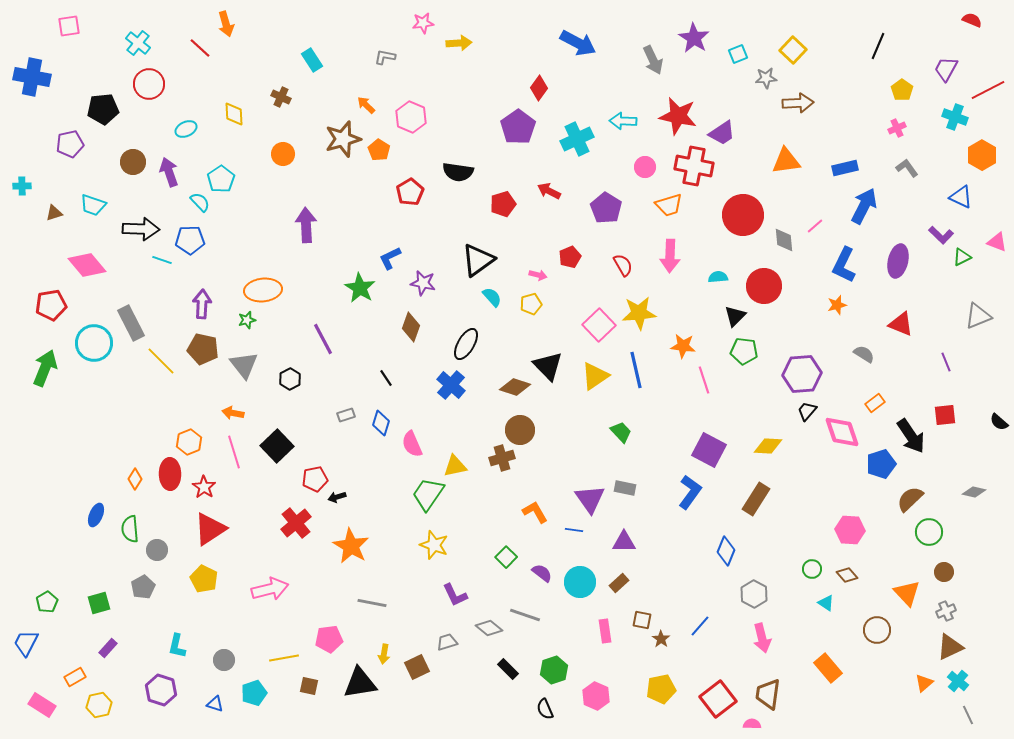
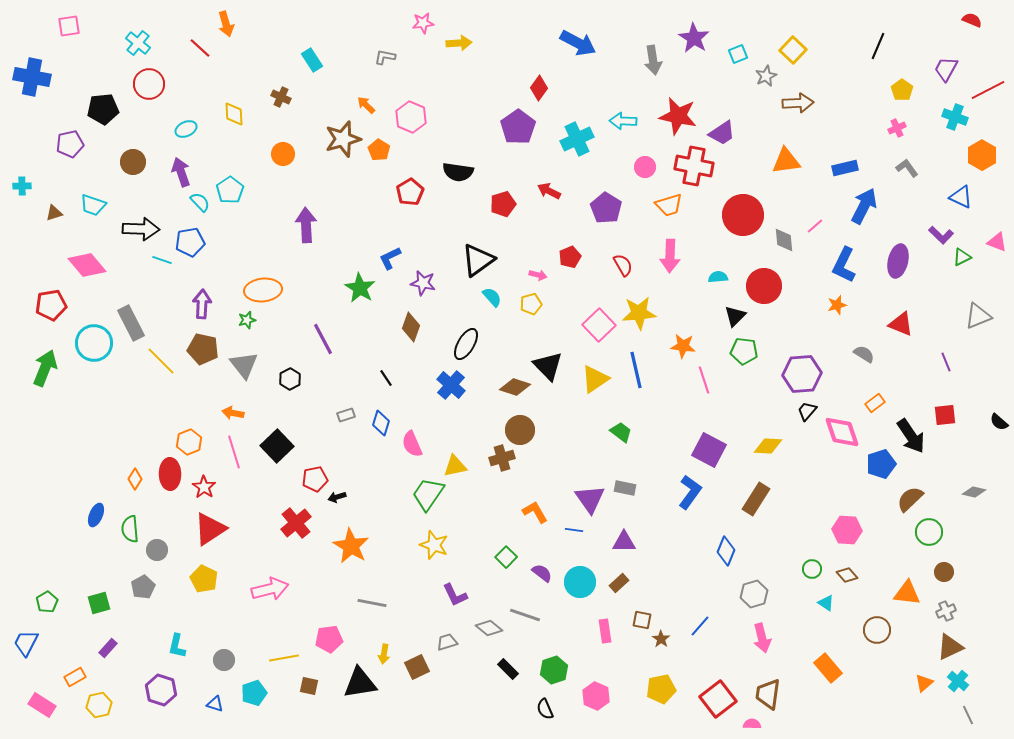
gray arrow at (653, 60): rotated 16 degrees clockwise
gray star at (766, 78): moved 2 px up; rotated 20 degrees counterclockwise
purple arrow at (169, 172): moved 12 px right
cyan pentagon at (221, 179): moved 9 px right, 11 px down
blue pentagon at (190, 240): moved 2 px down; rotated 8 degrees counterclockwise
yellow triangle at (595, 376): moved 3 px down
green trapezoid at (621, 432): rotated 10 degrees counterclockwise
pink hexagon at (850, 530): moved 3 px left
orange triangle at (907, 593): rotated 40 degrees counterclockwise
gray hexagon at (754, 594): rotated 16 degrees clockwise
